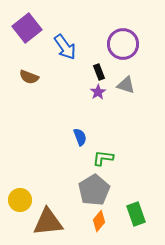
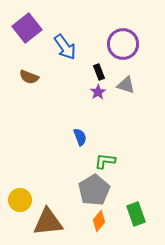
green L-shape: moved 2 px right, 3 px down
